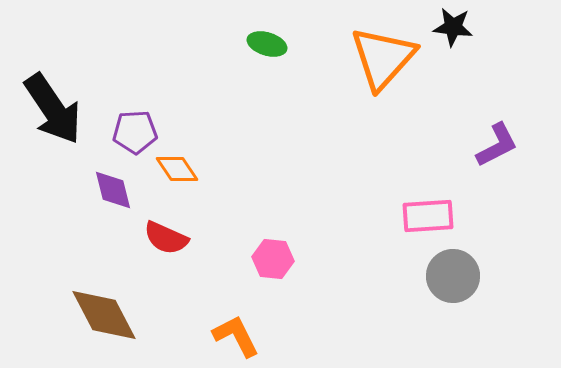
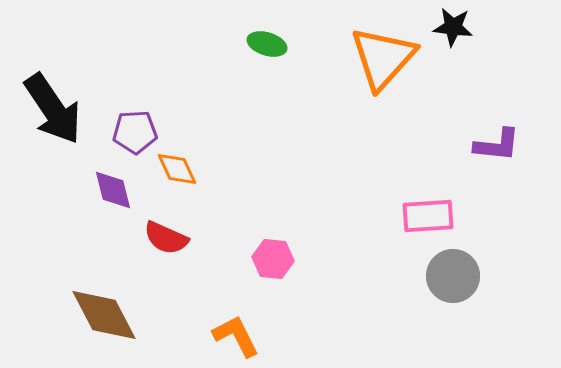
purple L-shape: rotated 33 degrees clockwise
orange diamond: rotated 9 degrees clockwise
